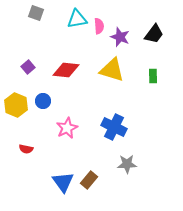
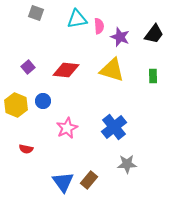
blue cross: rotated 25 degrees clockwise
